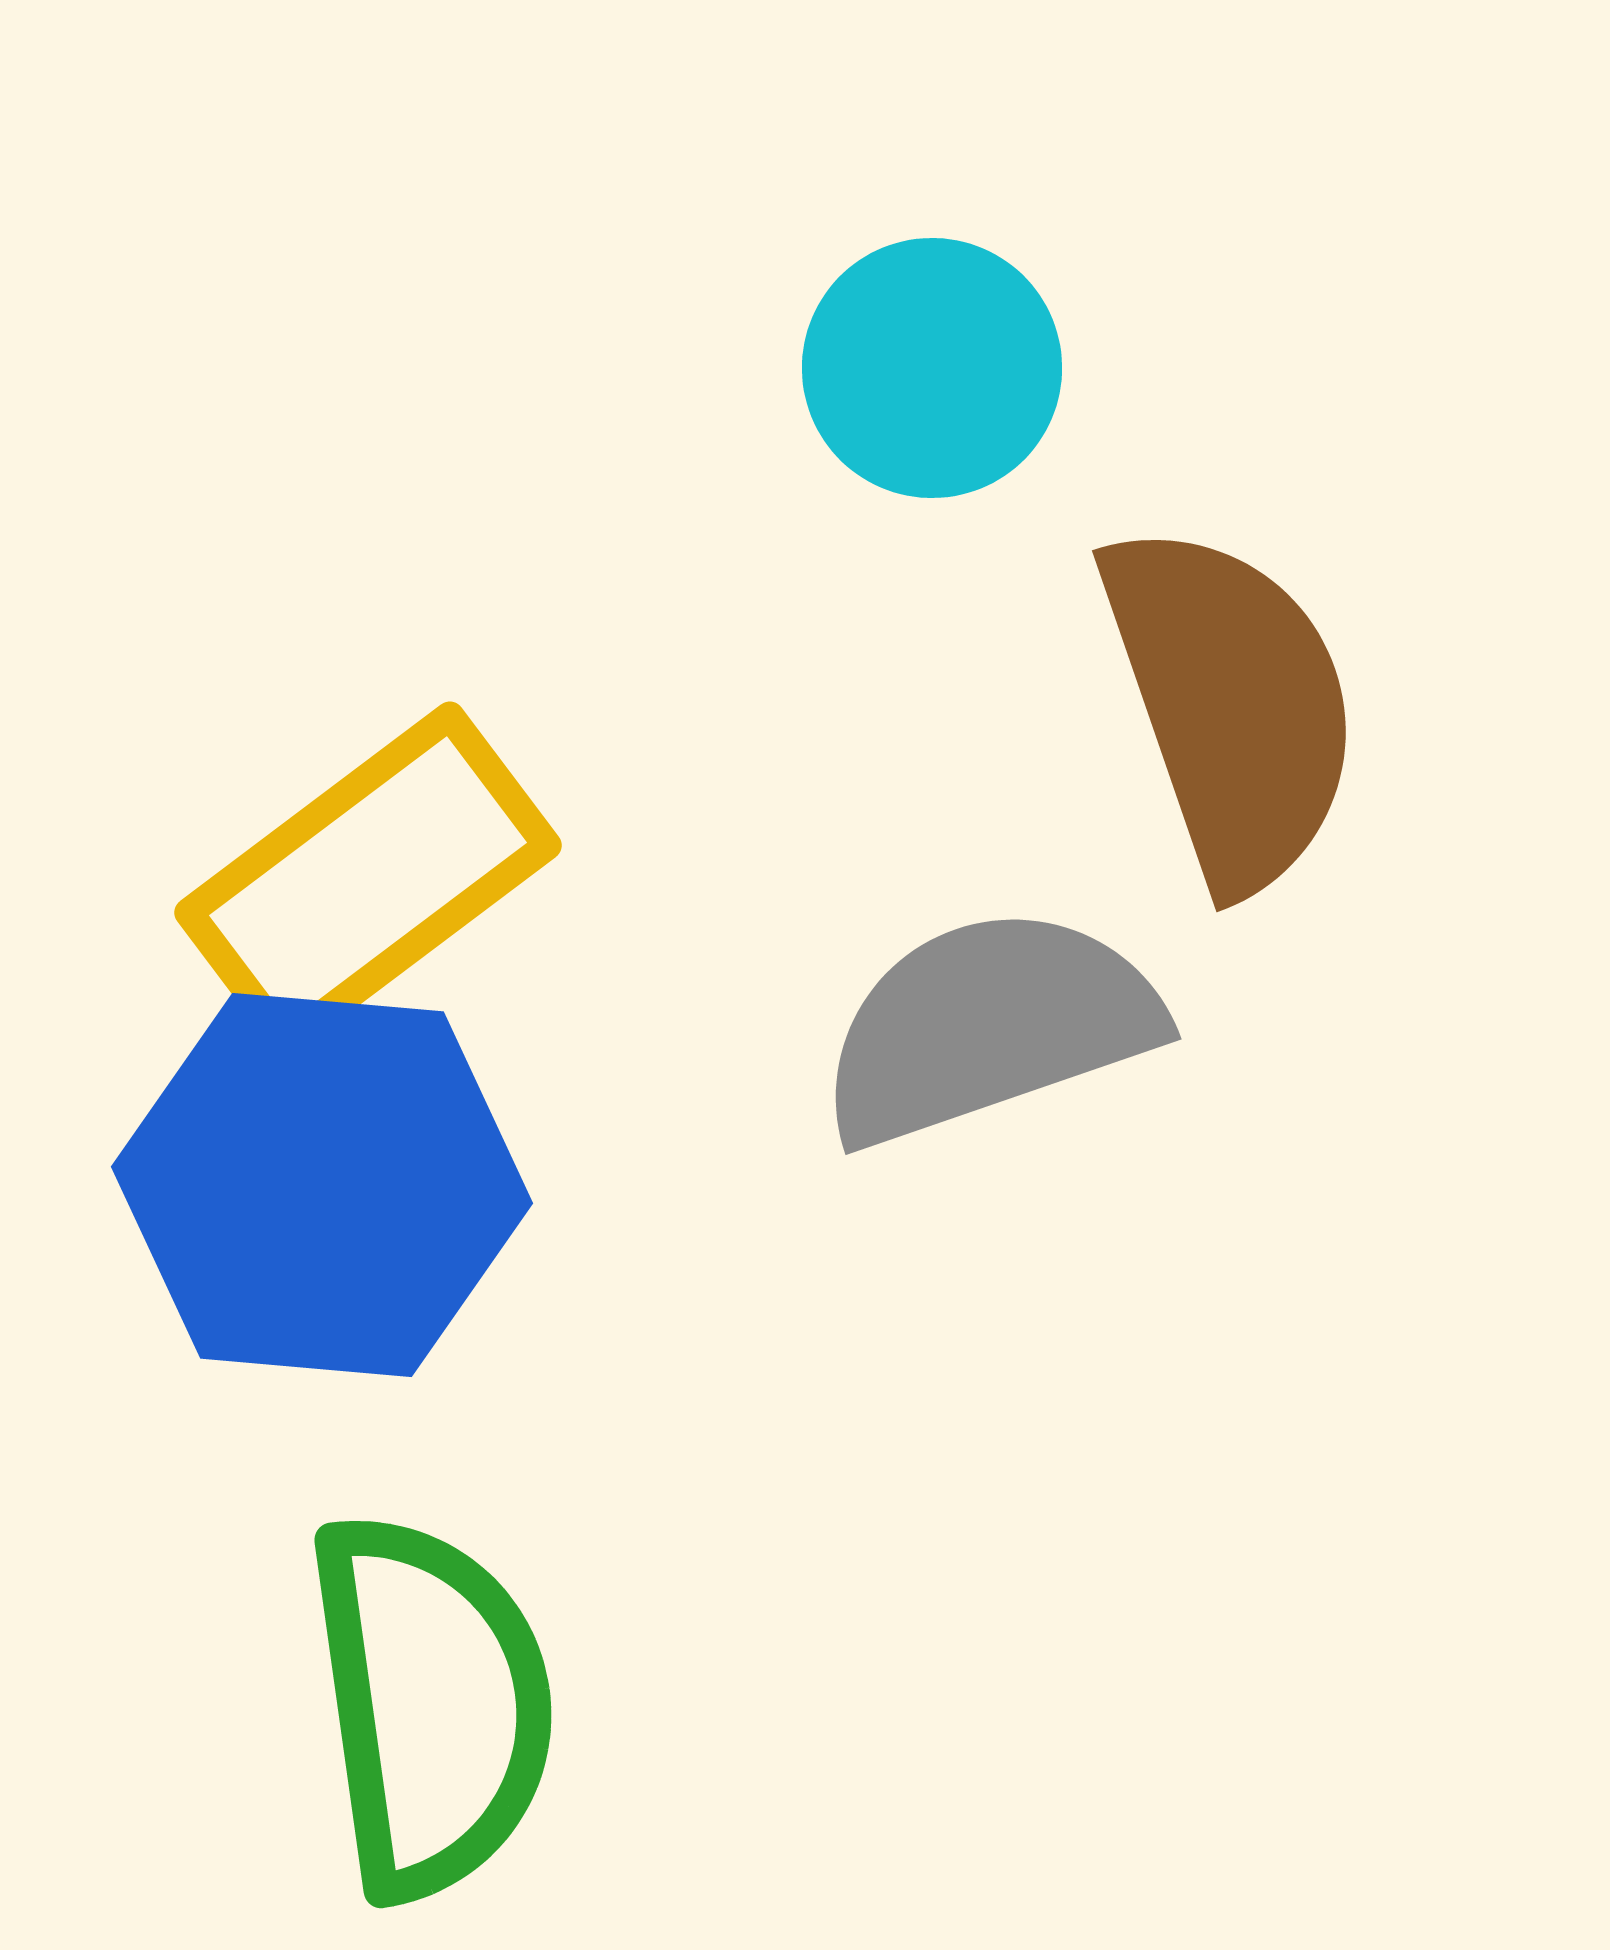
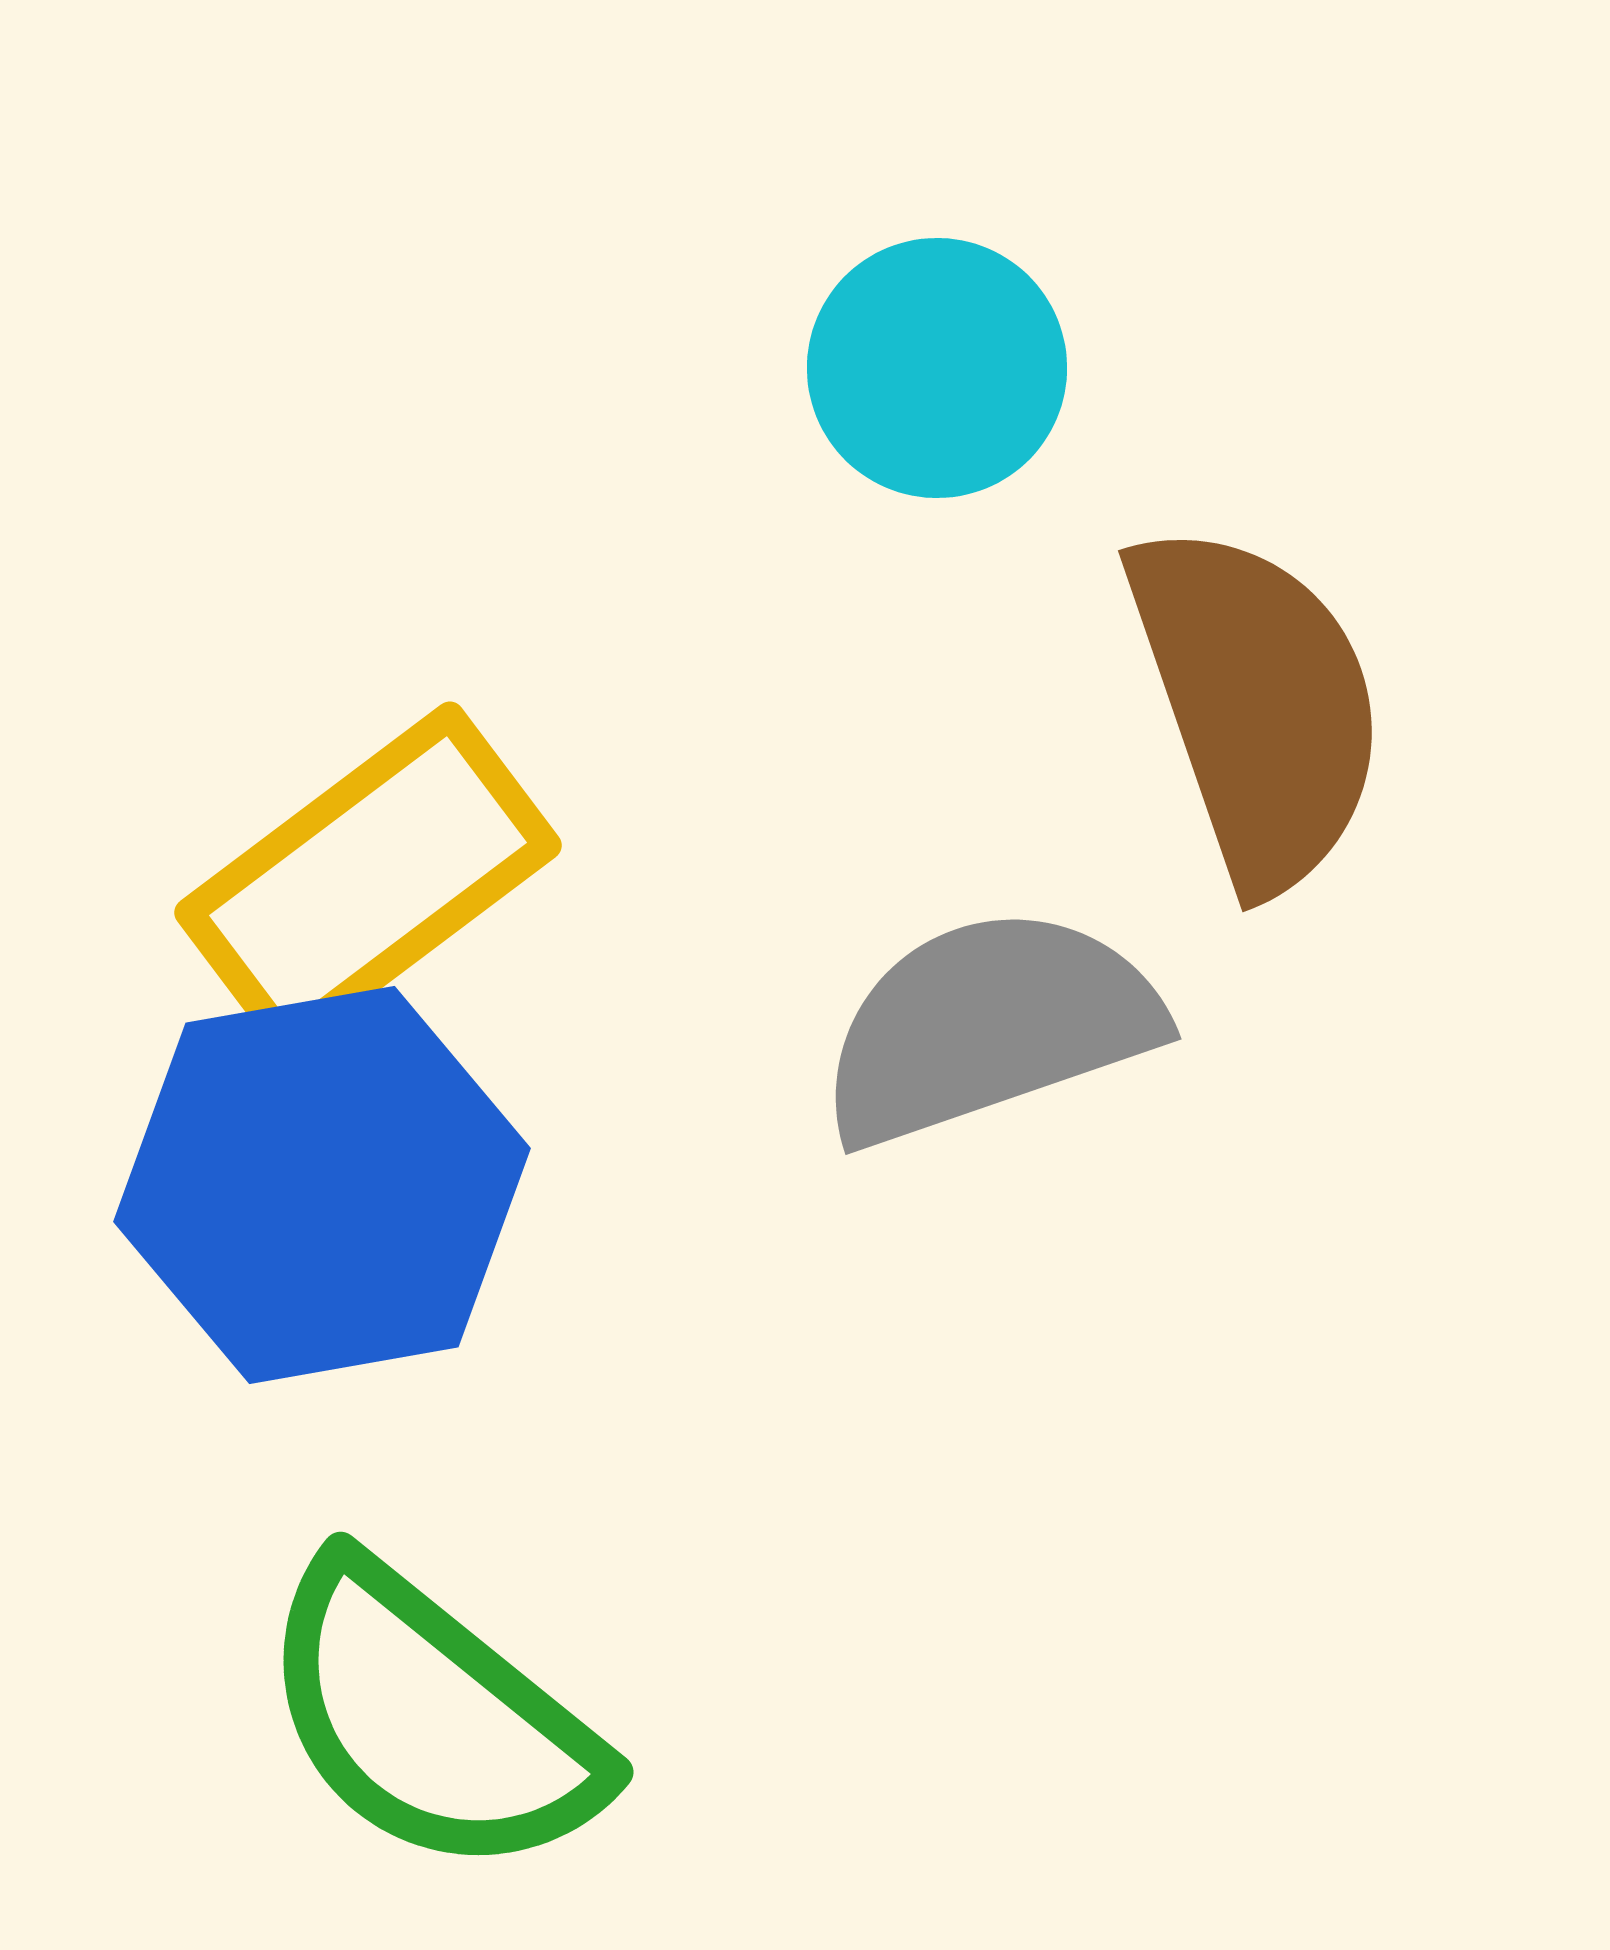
cyan circle: moved 5 px right
brown semicircle: moved 26 px right
blue hexagon: rotated 15 degrees counterclockwise
green semicircle: moved 14 px down; rotated 137 degrees clockwise
